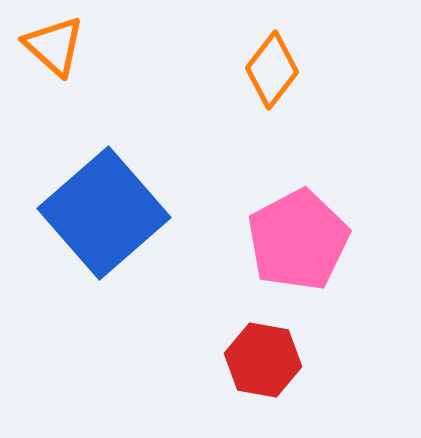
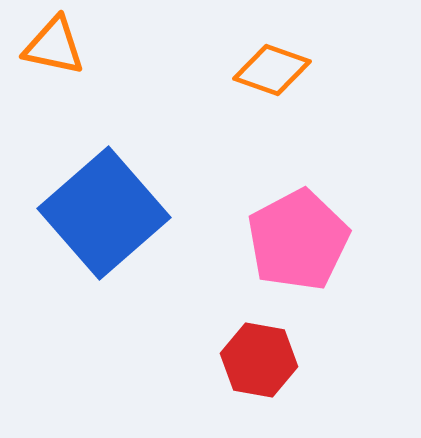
orange triangle: rotated 30 degrees counterclockwise
orange diamond: rotated 72 degrees clockwise
red hexagon: moved 4 px left
